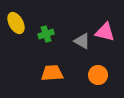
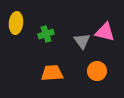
yellow ellipse: rotated 35 degrees clockwise
gray triangle: rotated 24 degrees clockwise
orange circle: moved 1 px left, 4 px up
